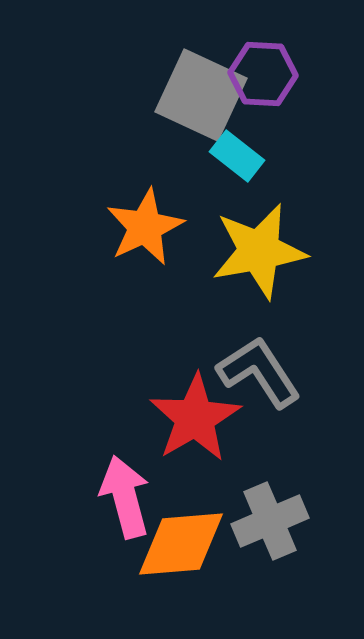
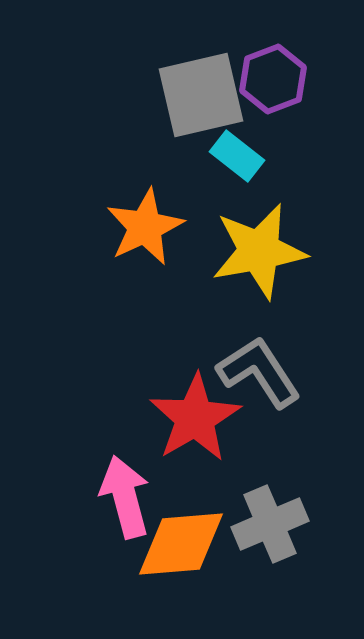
purple hexagon: moved 10 px right, 5 px down; rotated 24 degrees counterclockwise
gray square: rotated 38 degrees counterclockwise
gray cross: moved 3 px down
